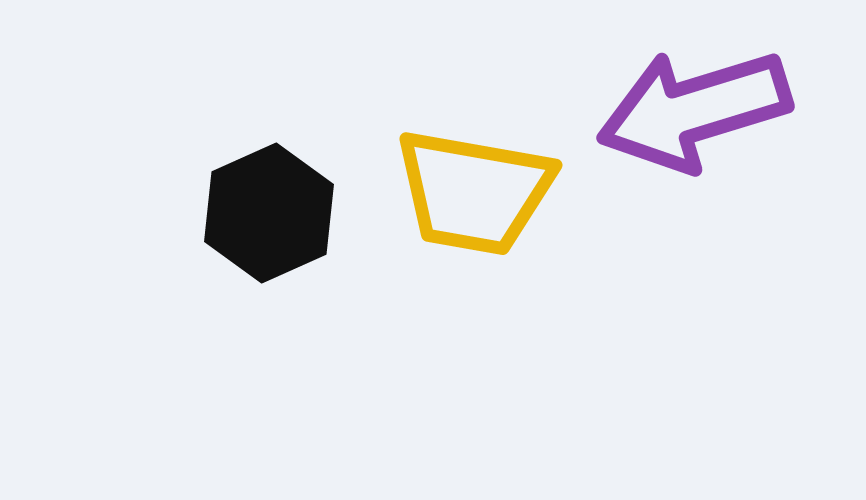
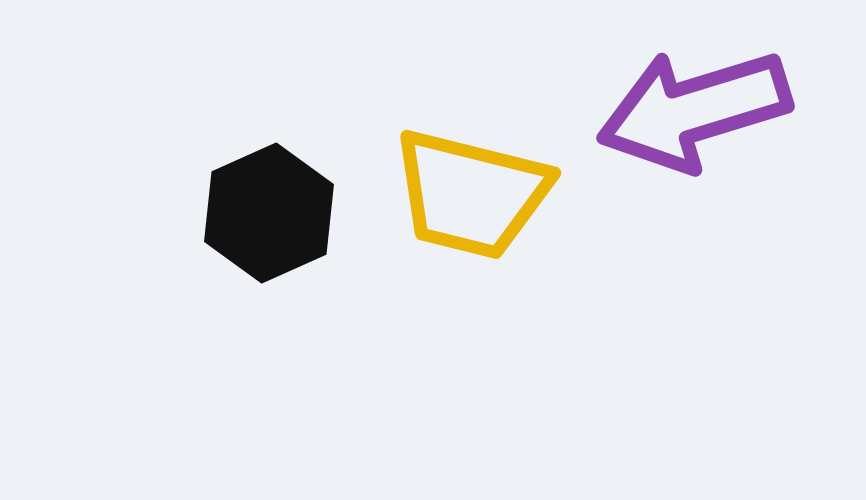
yellow trapezoid: moved 3 px left, 2 px down; rotated 4 degrees clockwise
